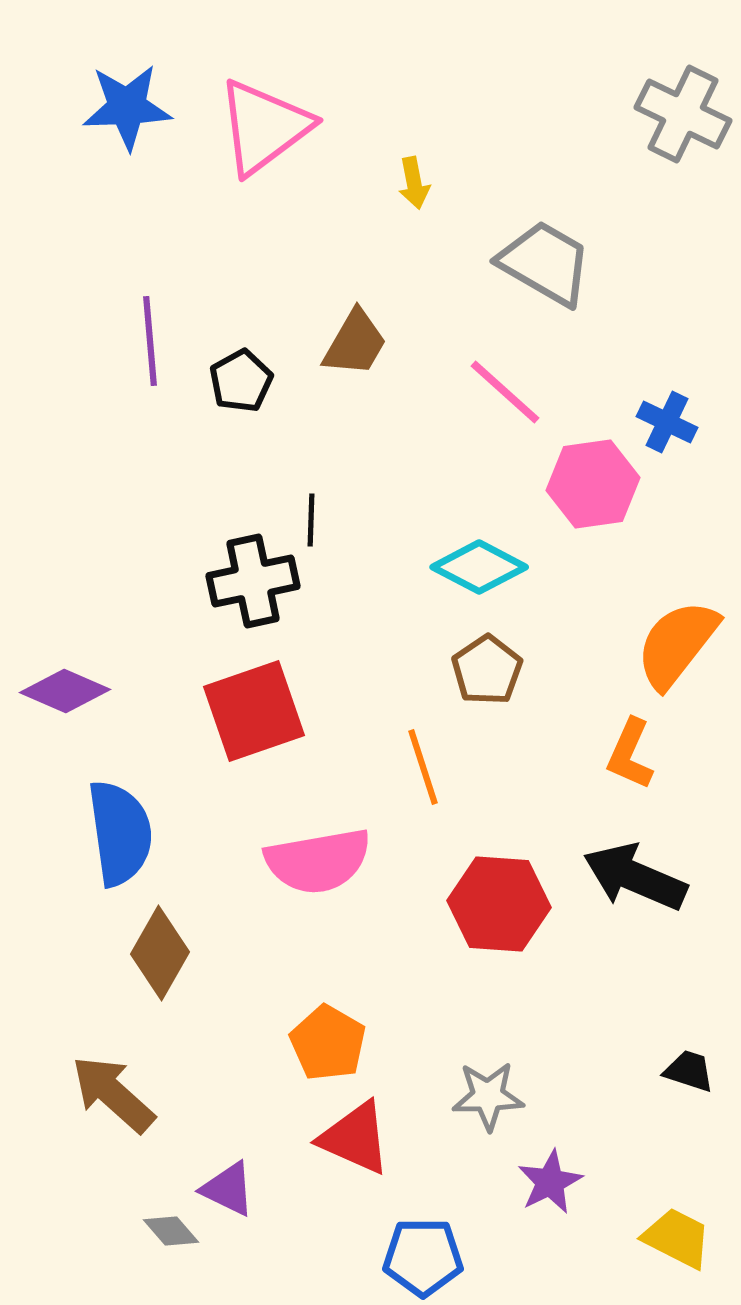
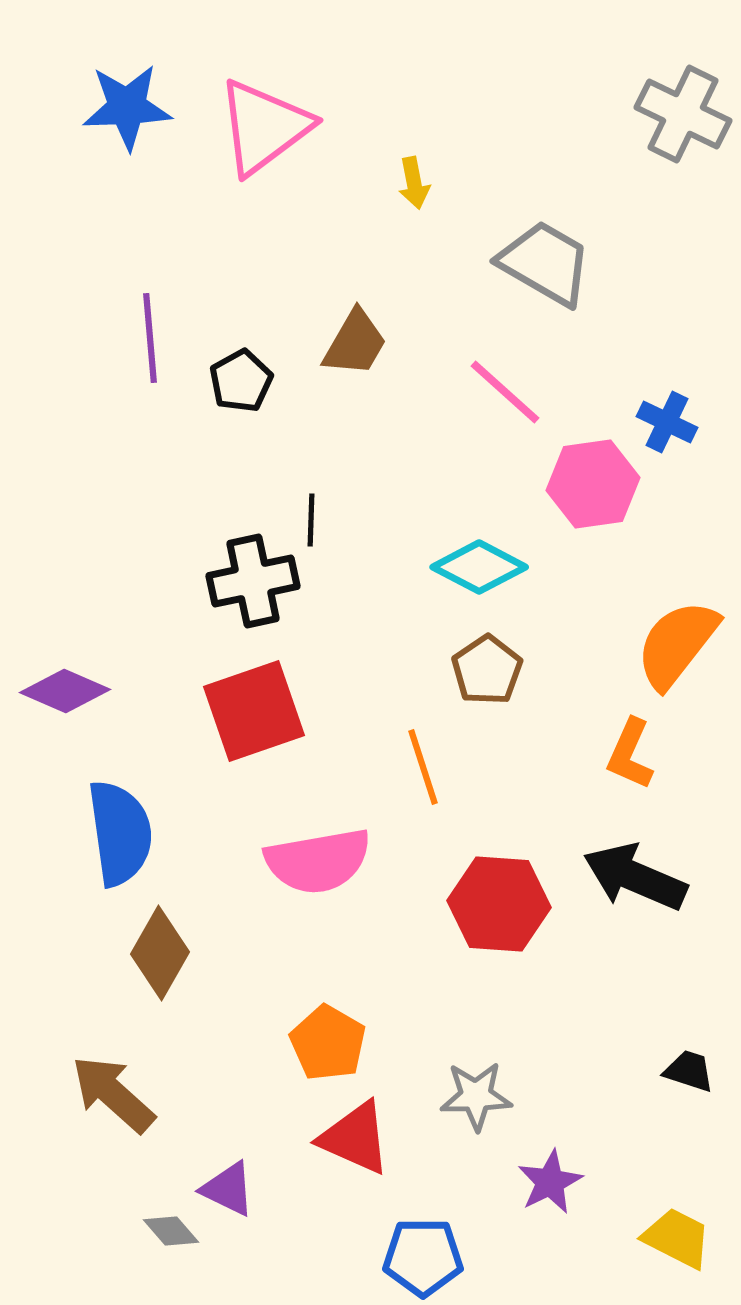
purple line: moved 3 px up
gray star: moved 12 px left
